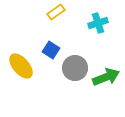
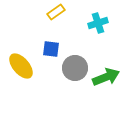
blue square: moved 1 px up; rotated 24 degrees counterclockwise
